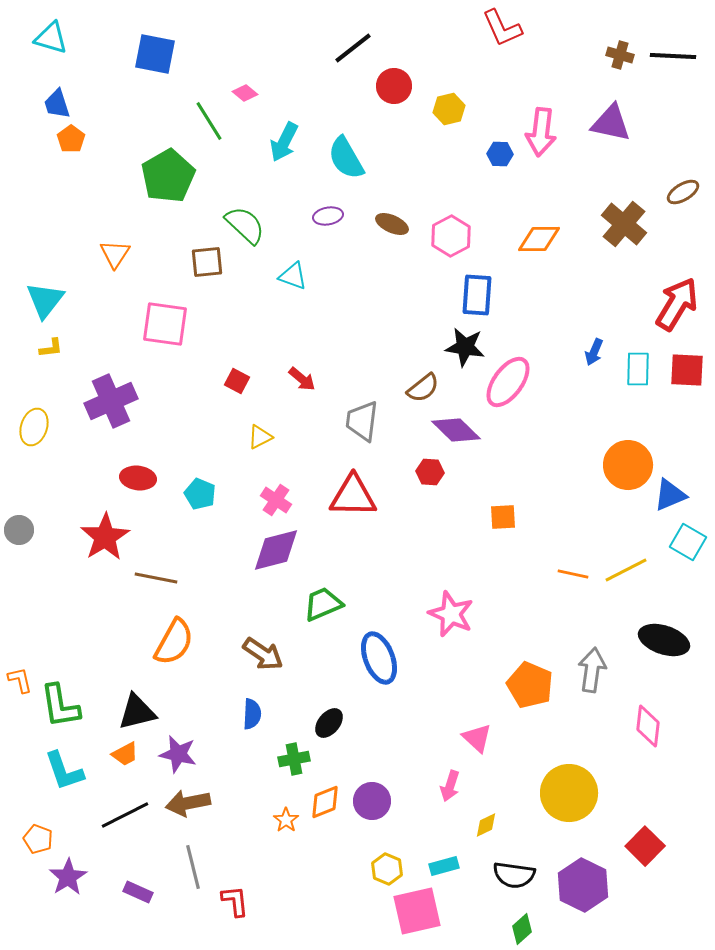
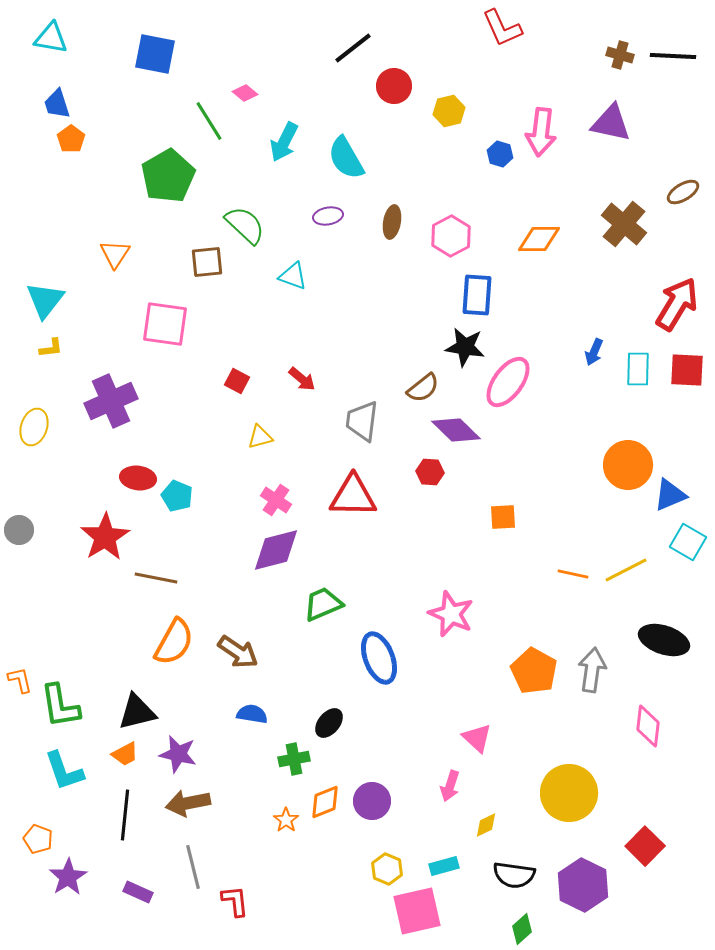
cyan triangle at (51, 38): rotated 6 degrees counterclockwise
yellow hexagon at (449, 109): moved 2 px down
blue hexagon at (500, 154): rotated 15 degrees clockwise
brown ellipse at (392, 224): moved 2 px up; rotated 76 degrees clockwise
yellow triangle at (260, 437): rotated 12 degrees clockwise
cyan pentagon at (200, 494): moved 23 px left, 2 px down
brown arrow at (263, 654): moved 25 px left, 2 px up
orange pentagon at (530, 685): moved 4 px right, 14 px up; rotated 6 degrees clockwise
blue semicircle at (252, 714): rotated 84 degrees counterclockwise
black line at (125, 815): rotated 57 degrees counterclockwise
